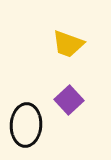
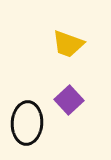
black ellipse: moved 1 px right, 2 px up
